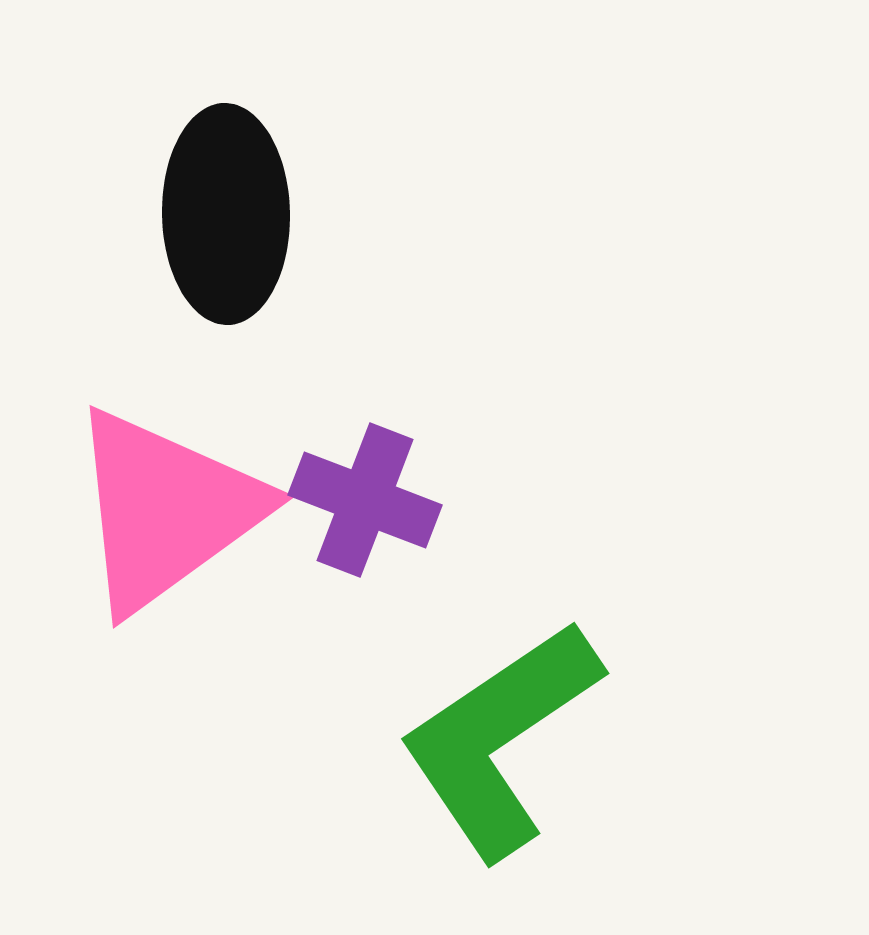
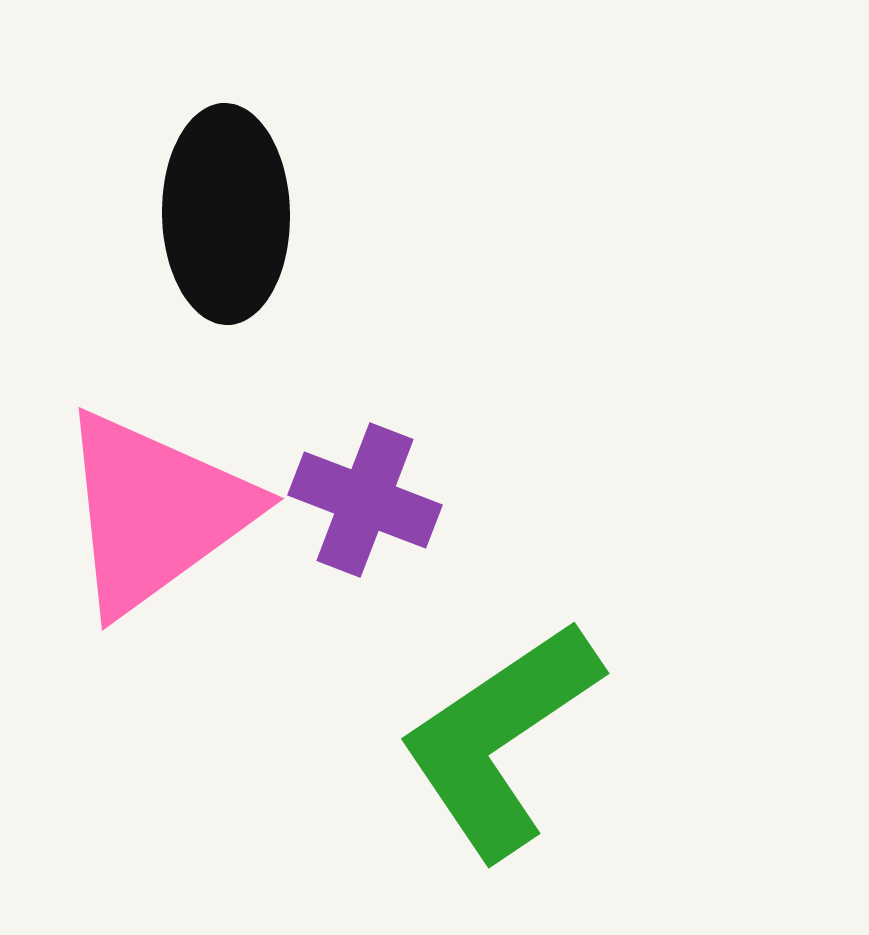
pink triangle: moved 11 px left, 2 px down
